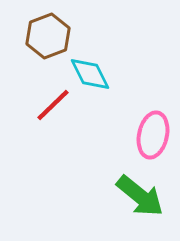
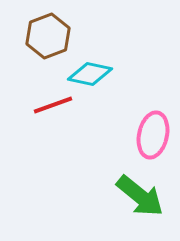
cyan diamond: rotated 51 degrees counterclockwise
red line: rotated 24 degrees clockwise
